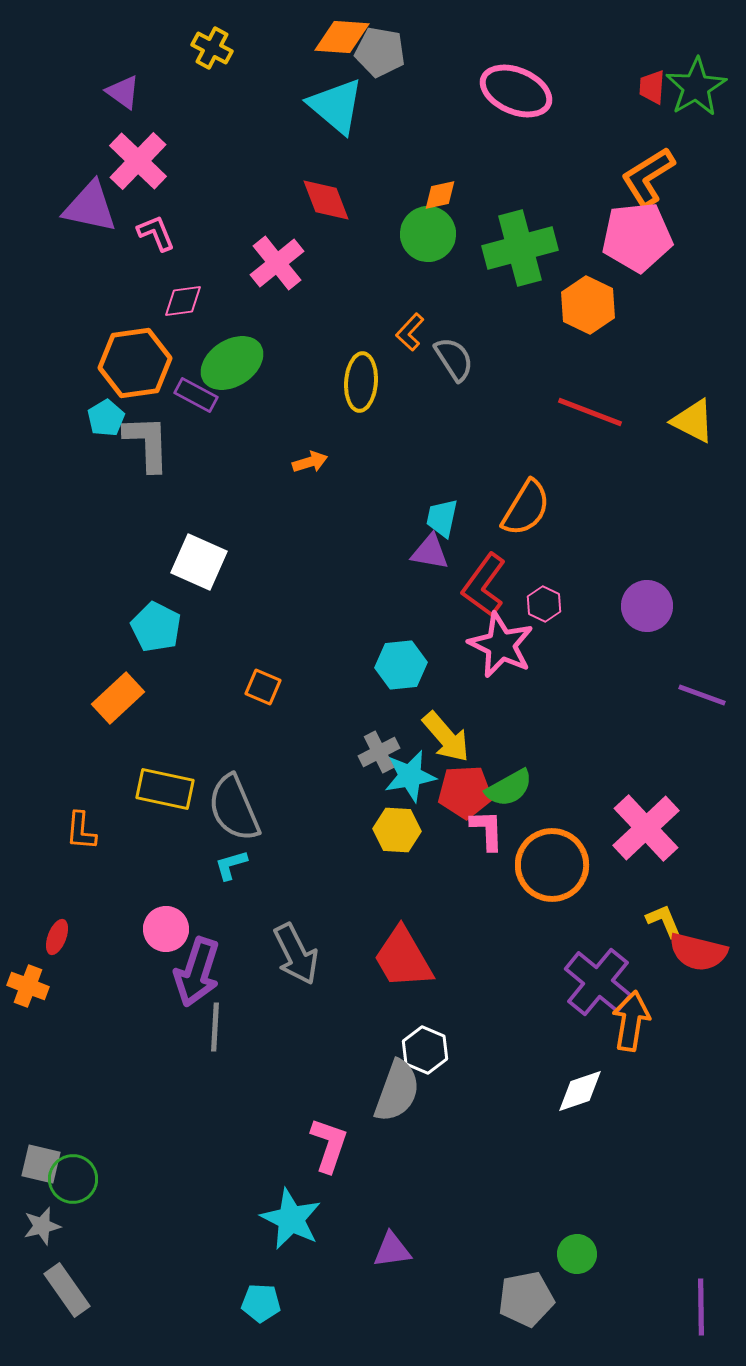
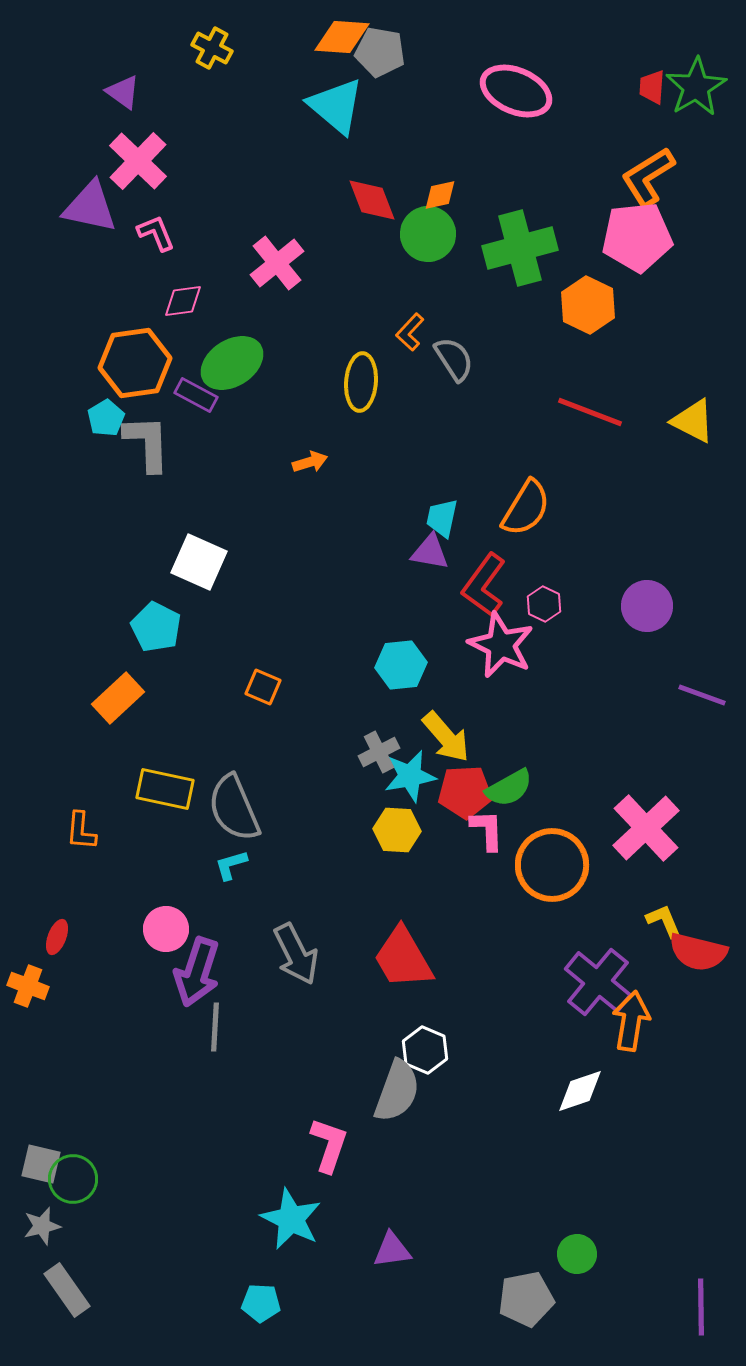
red diamond at (326, 200): moved 46 px right
